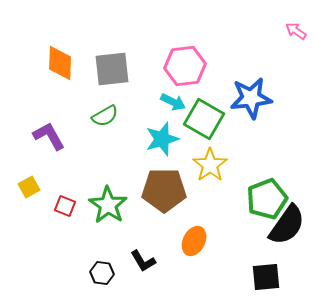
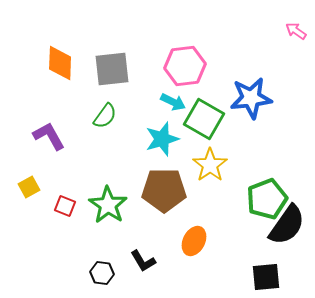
green semicircle: rotated 24 degrees counterclockwise
